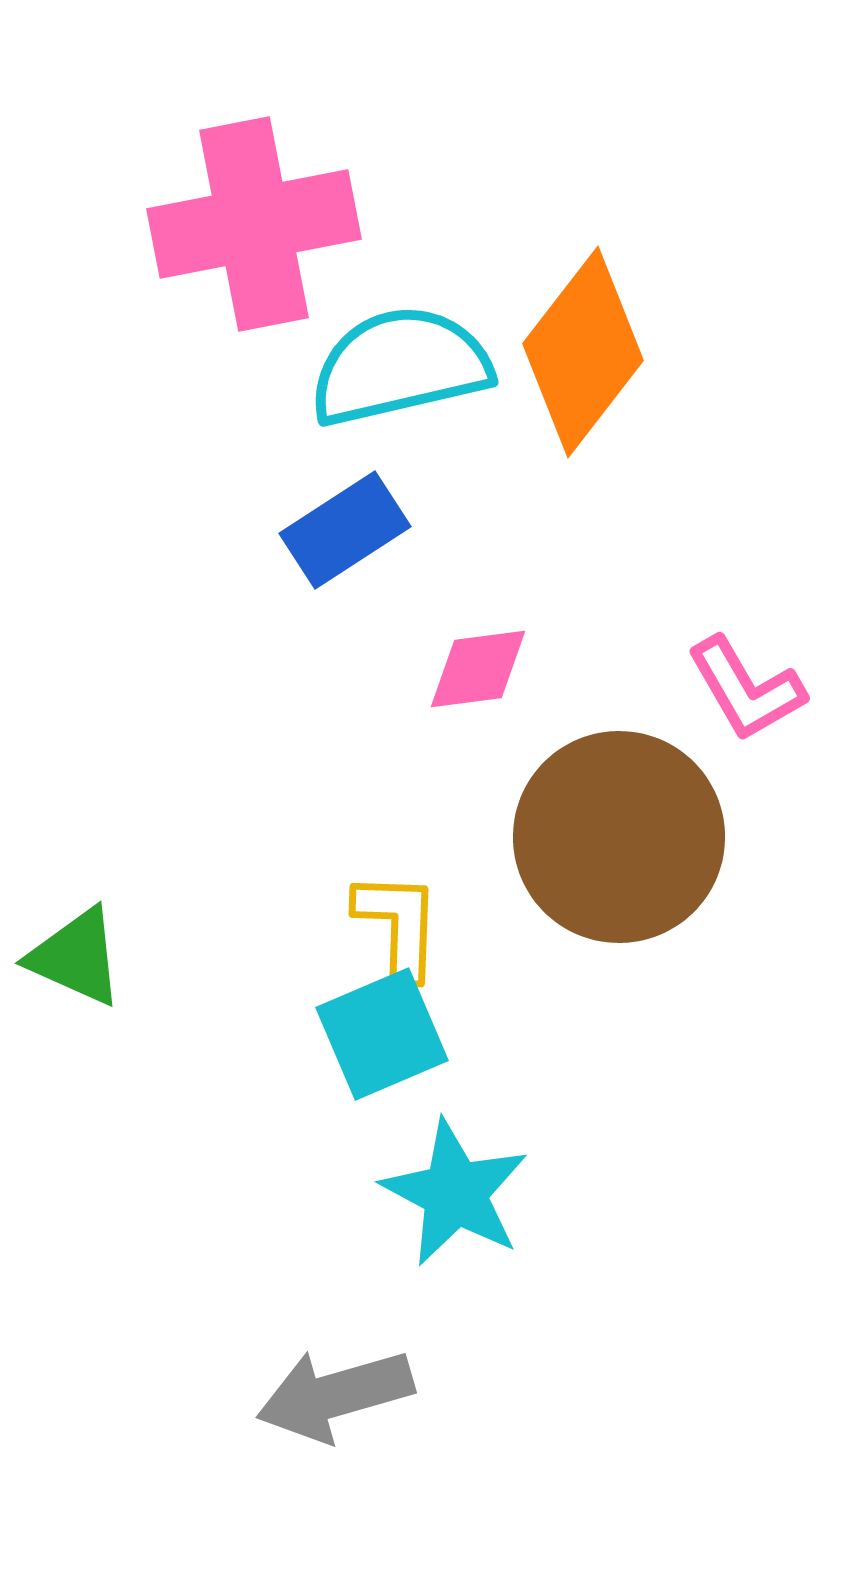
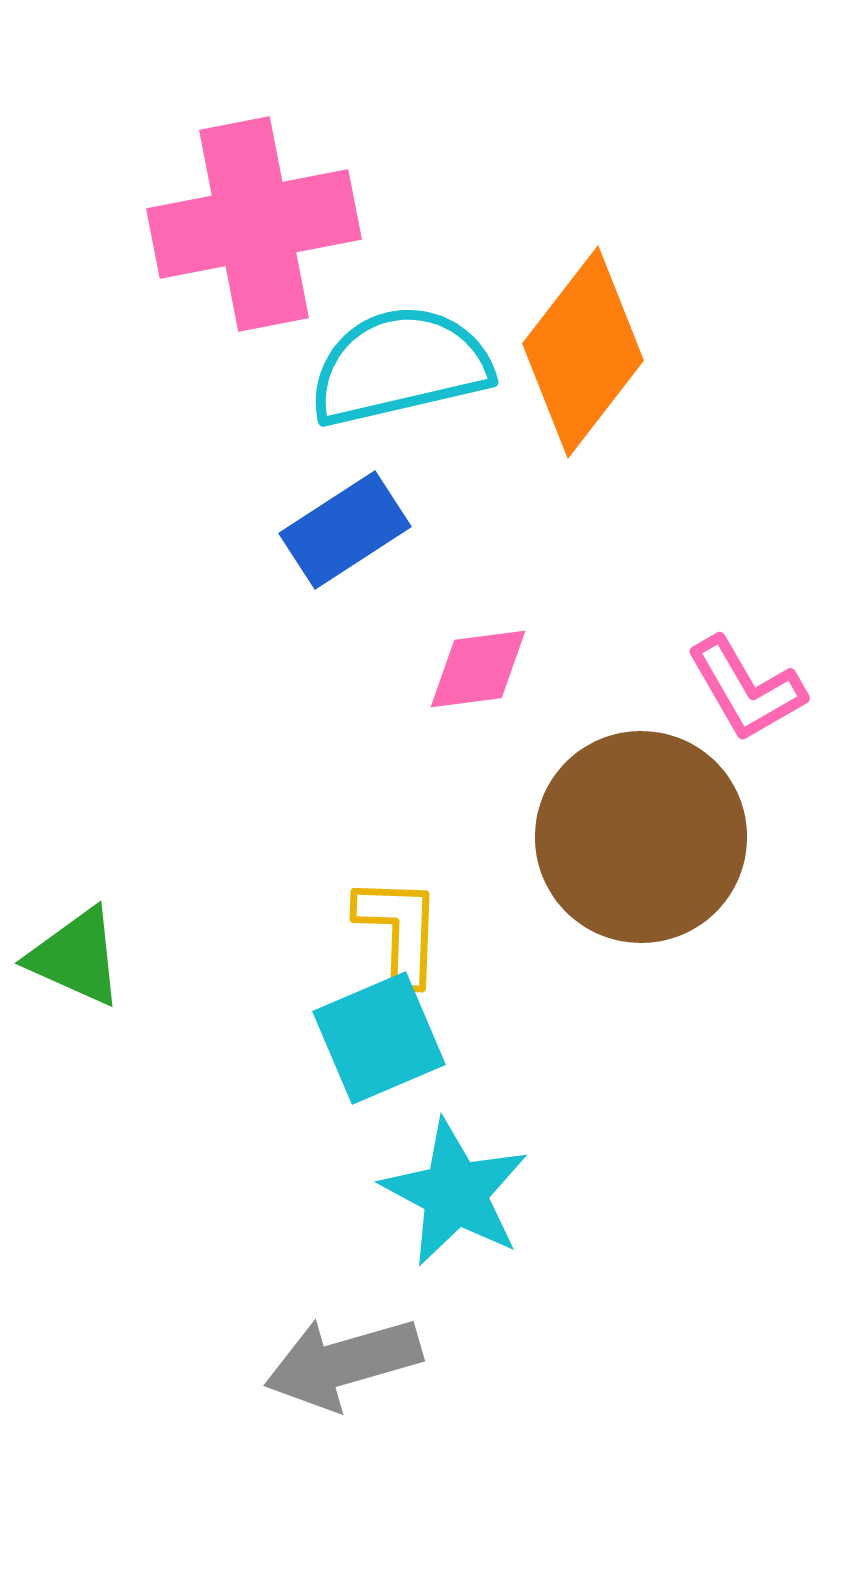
brown circle: moved 22 px right
yellow L-shape: moved 1 px right, 5 px down
cyan square: moved 3 px left, 4 px down
gray arrow: moved 8 px right, 32 px up
